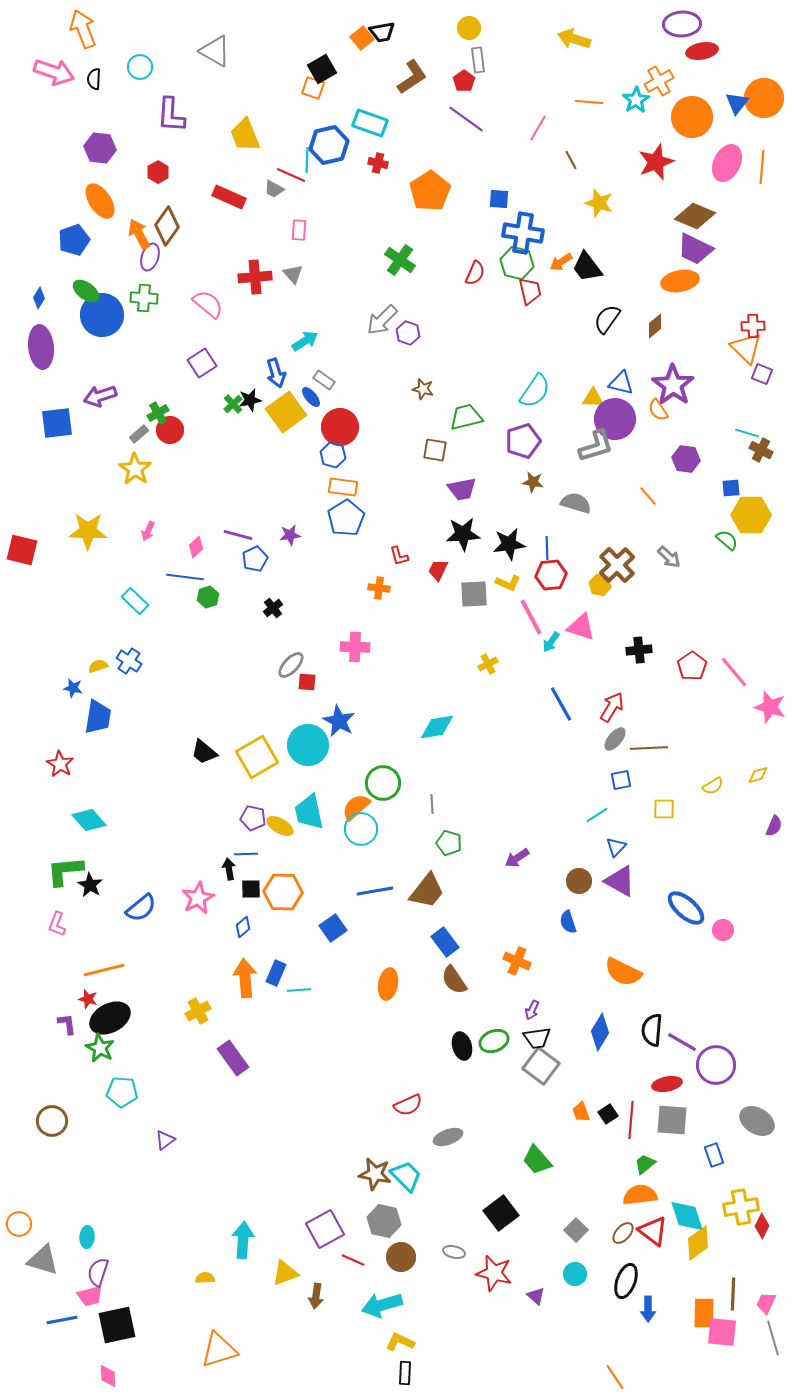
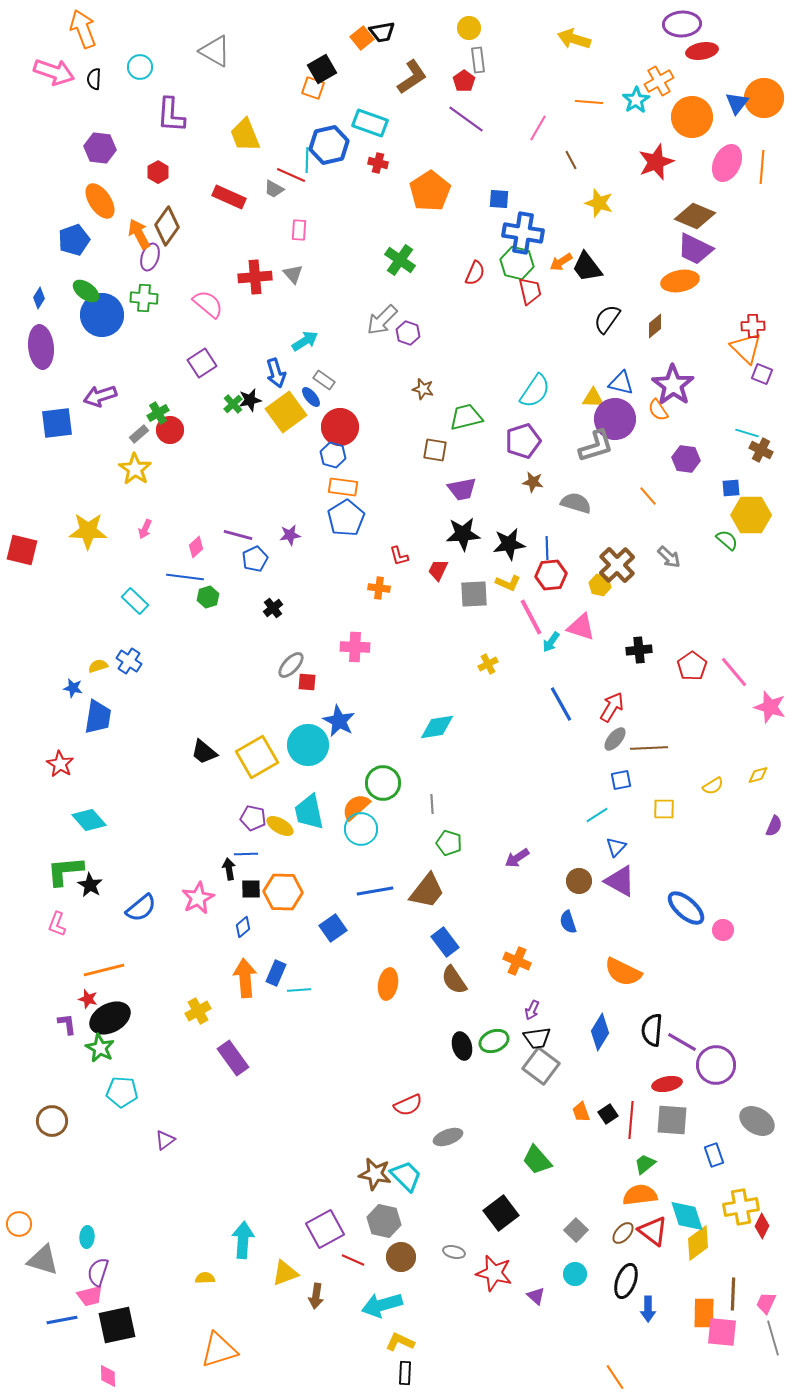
pink arrow at (148, 531): moved 3 px left, 2 px up
